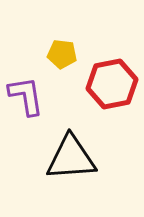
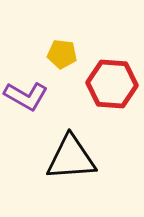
red hexagon: rotated 15 degrees clockwise
purple L-shape: rotated 129 degrees clockwise
